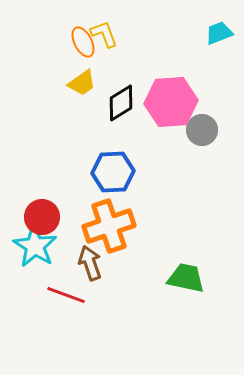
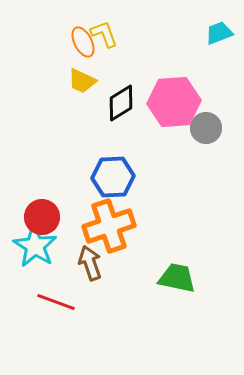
yellow trapezoid: moved 2 px up; rotated 60 degrees clockwise
pink hexagon: moved 3 px right
gray circle: moved 4 px right, 2 px up
blue hexagon: moved 5 px down
green trapezoid: moved 9 px left
red line: moved 10 px left, 7 px down
